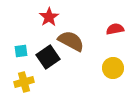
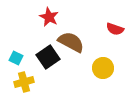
red star: rotated 12 degrees counterclockwise
red semicircle: rotated 150 degrees counterclockwise
brown semicircle: moved 1 px down
cyan square: moved 5 px left, 7 px down; rotated 32 degrees clockwise
yellow circle: moved 10 px left
